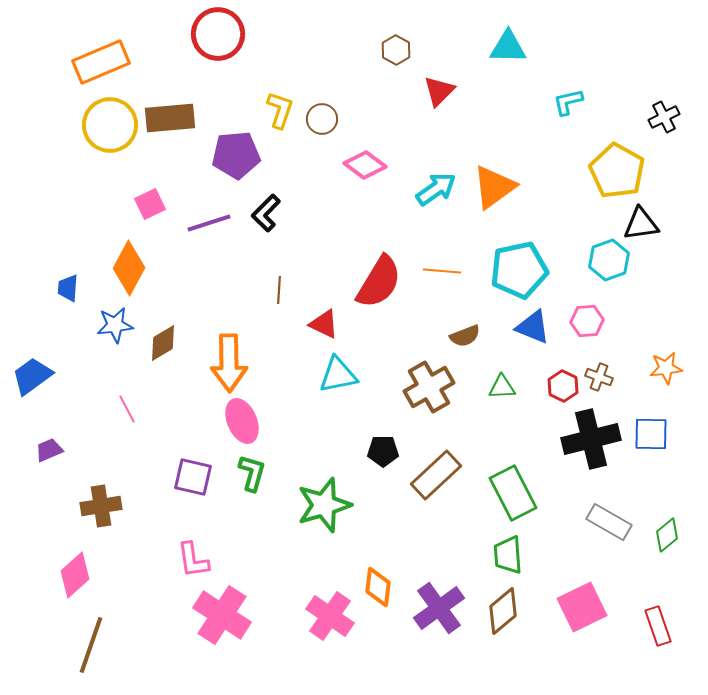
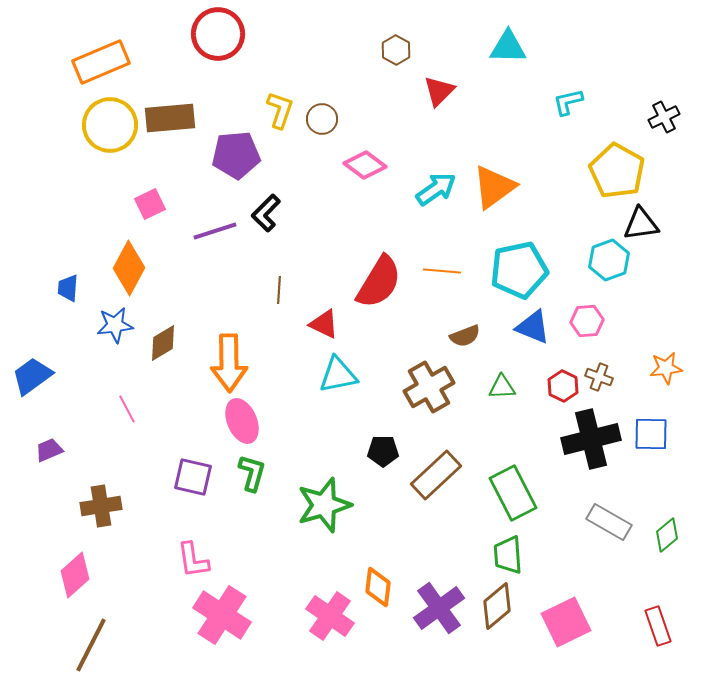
purple line at (209, 223): moved 6 px right, 8 px down
pink square at (582, 607): moved 16 px left, 15 px down
brown diamond at (503, 611): moved 6 px left, 5 px up
brown line at (91, 645): rotated 8 degrees clockwise
